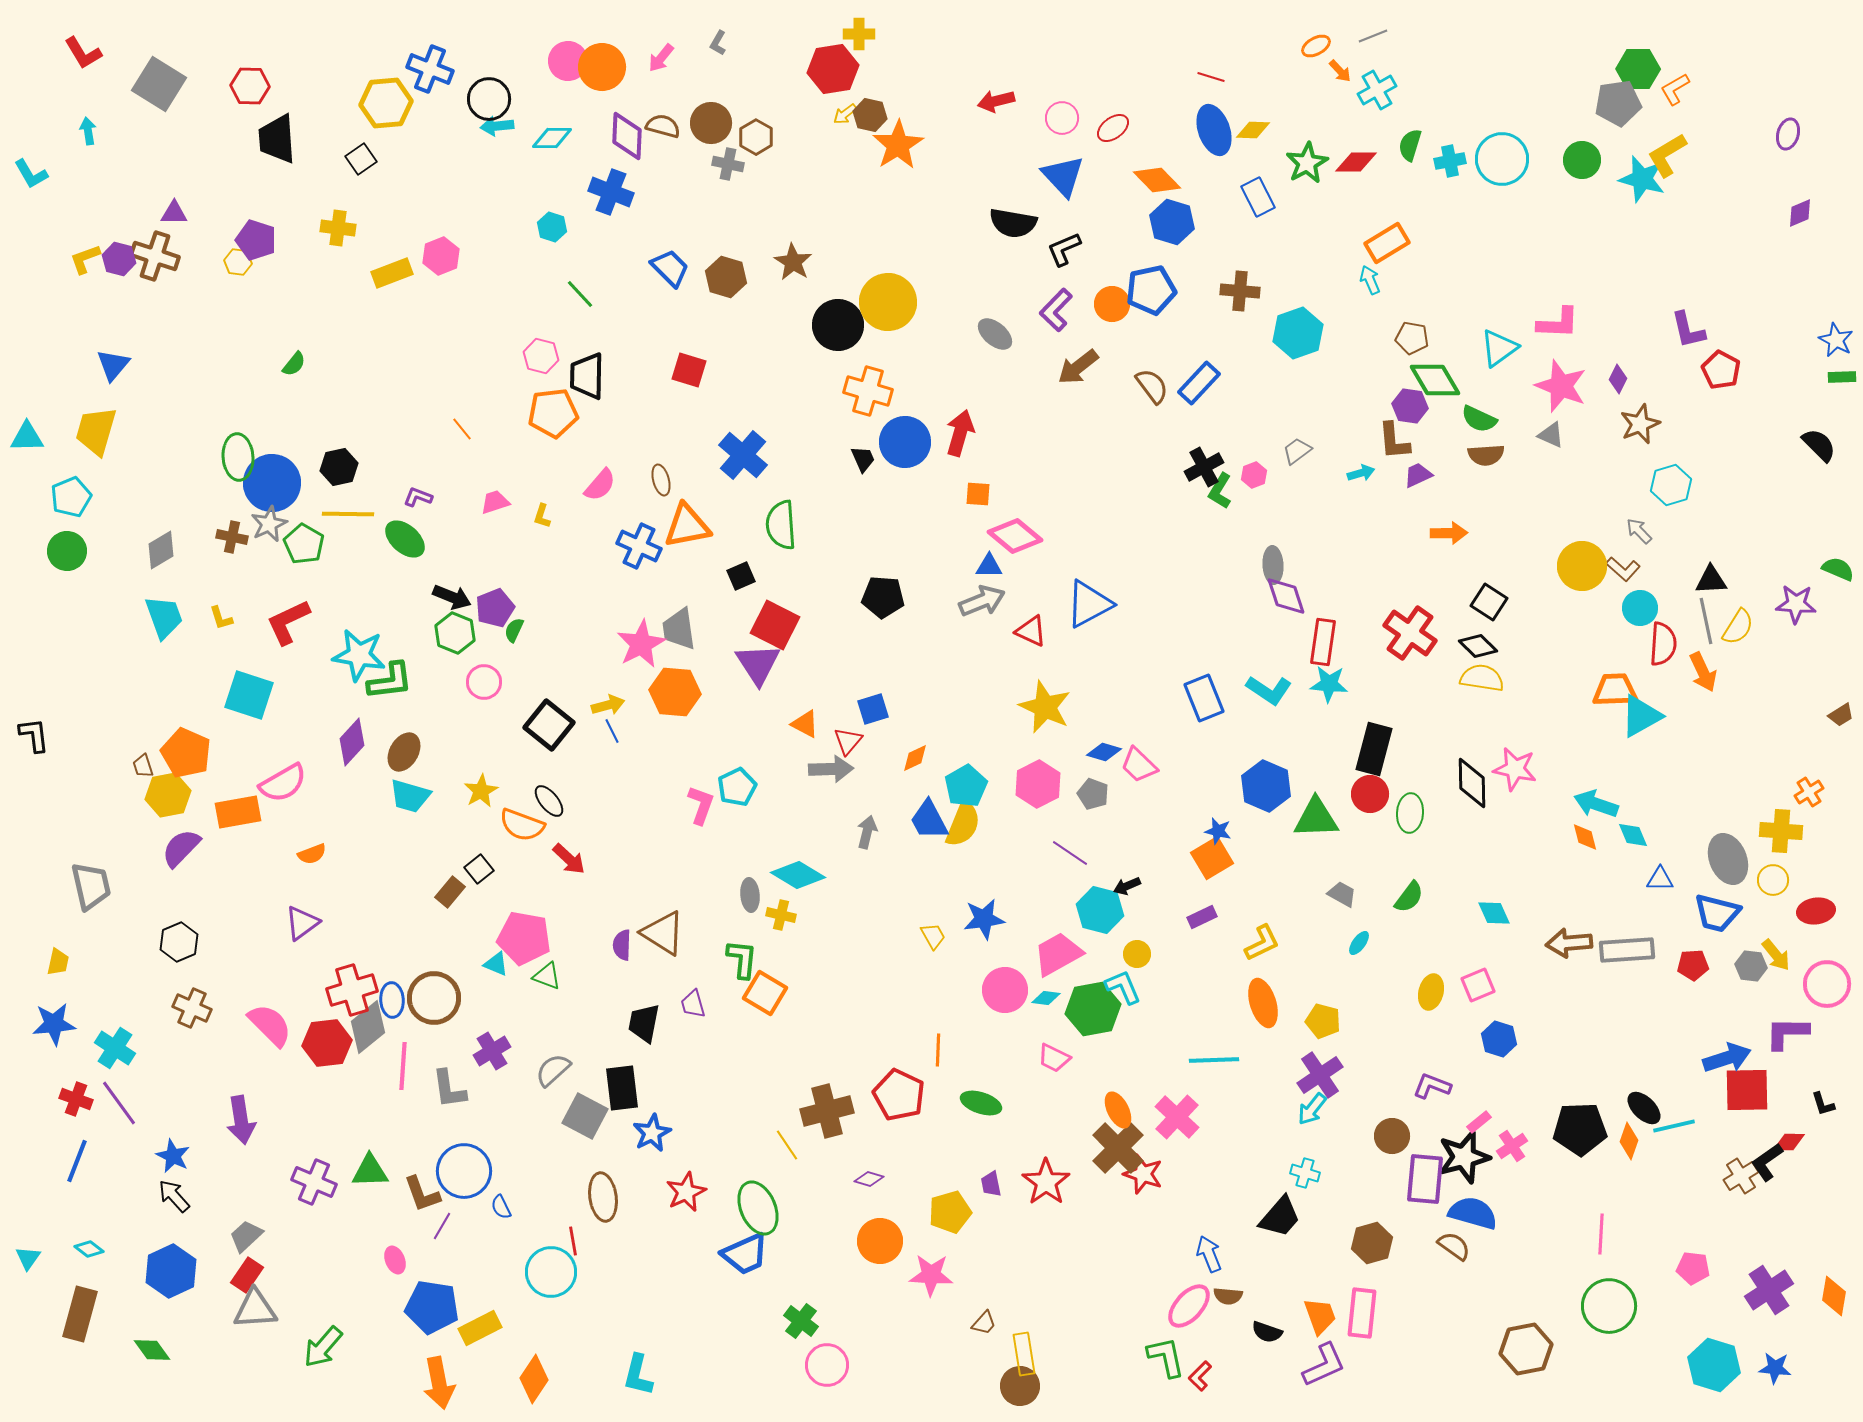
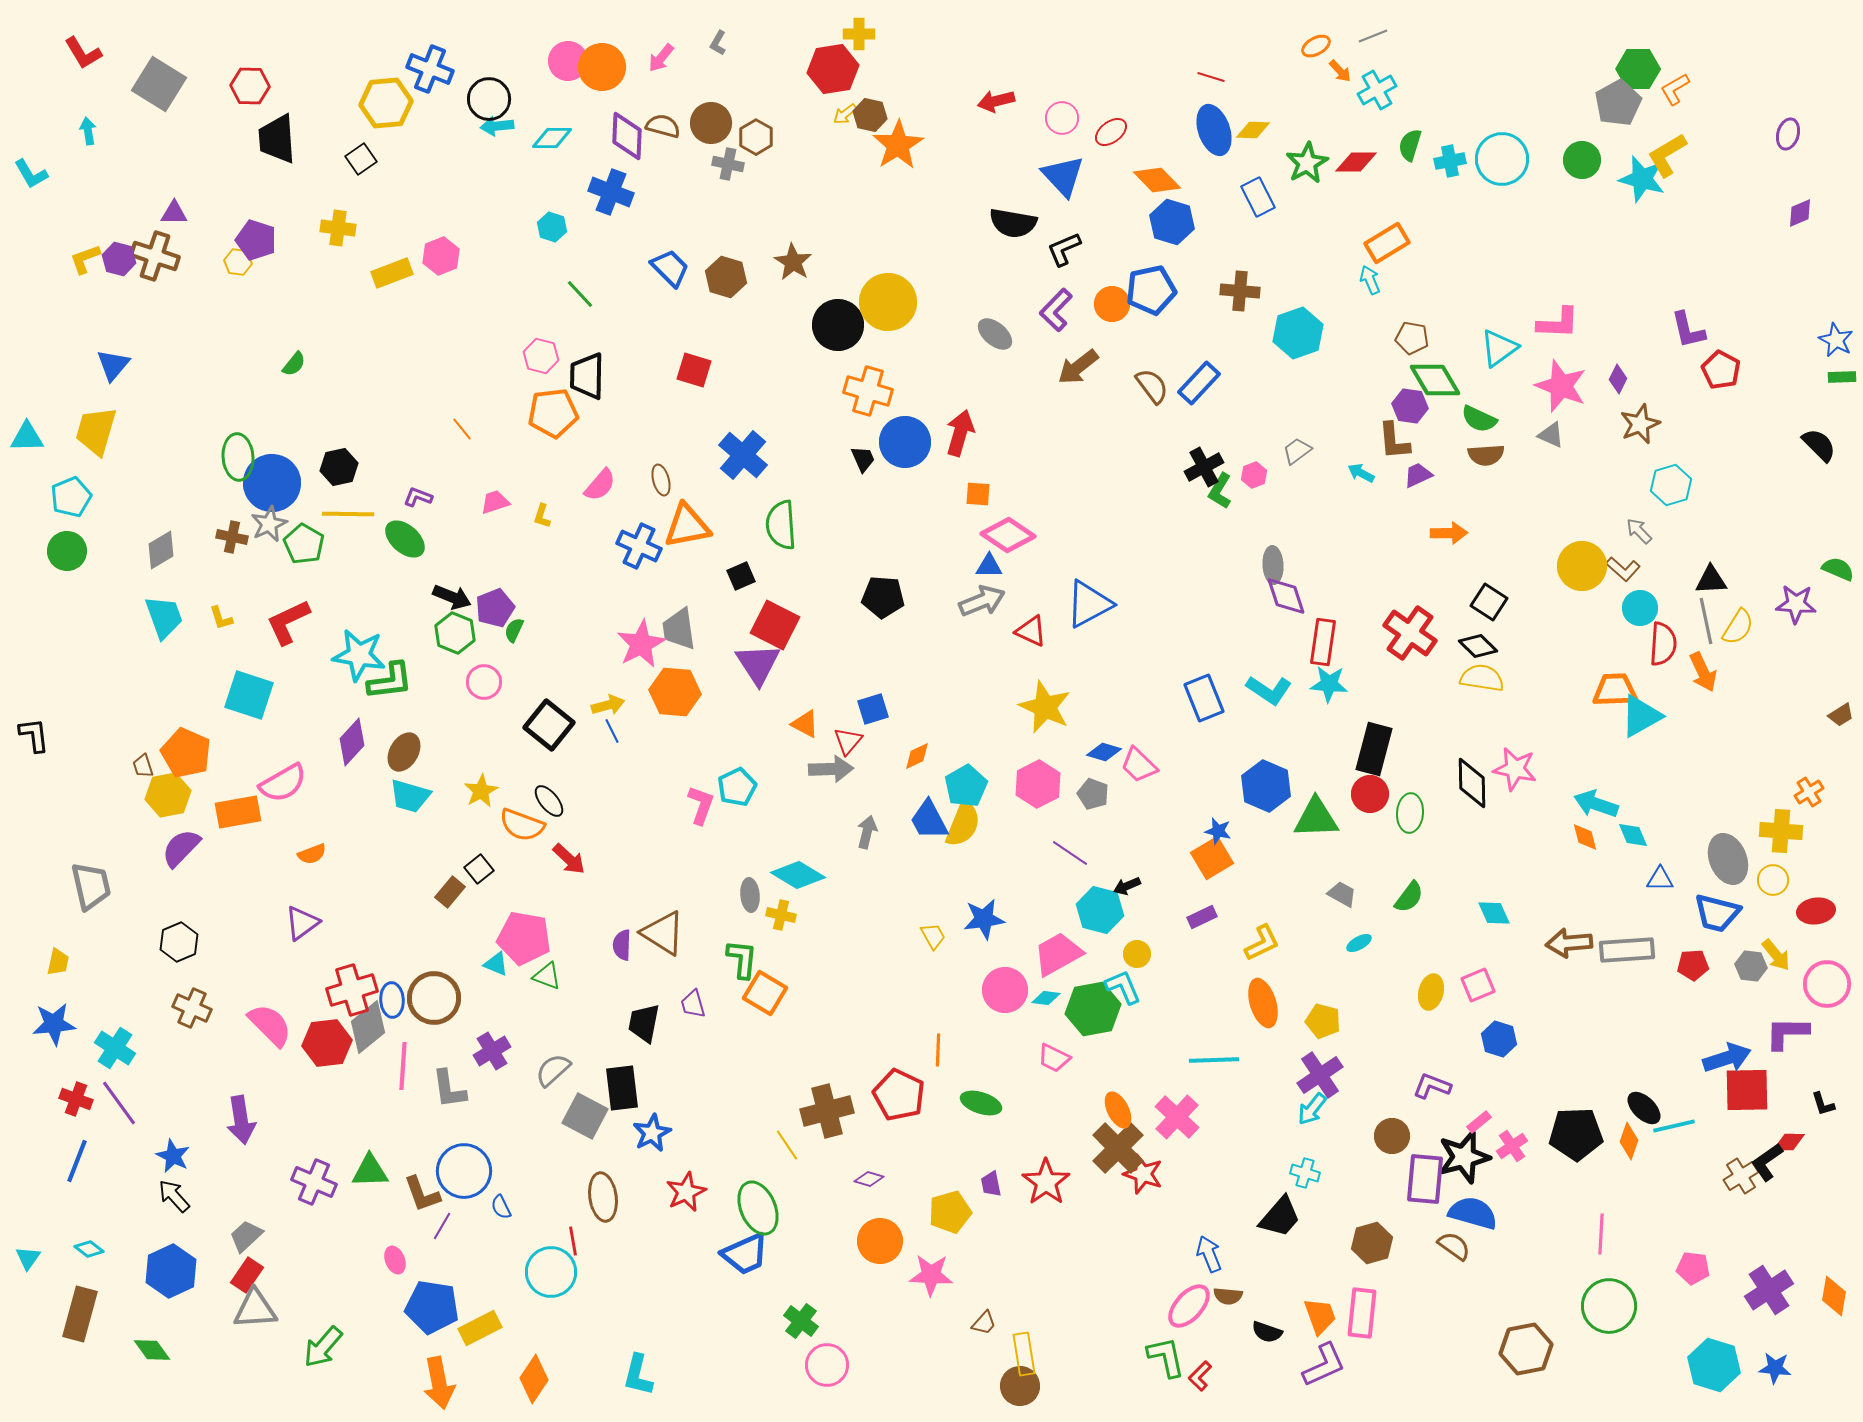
gray pentagon at (1618, 103): rotated 21 degrees counterclockwise
red ellipse at (1113, 128): moved 2 px left, 4 px down
red square at (689, 370): moved 5 px right
cyan arrow at (1361, 473): rotated 136 degrees counterclockwise
pink diamond at (1015, 536): moved 7 px left, 1 px up; rotated 6 degrees counterclockwise
orange diamond at (915, 758): moved 2 px right, 2 px up
cyan ellipse at (1359, 943): rotated 25 degrees clockwise
black pentagon at (1580, 1129): moved 4 px left, 5 px down
